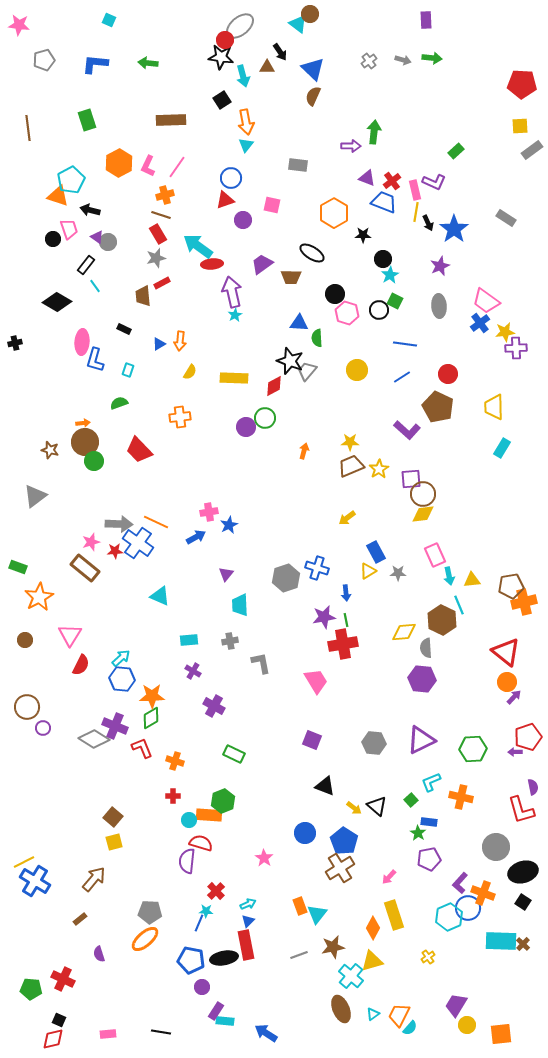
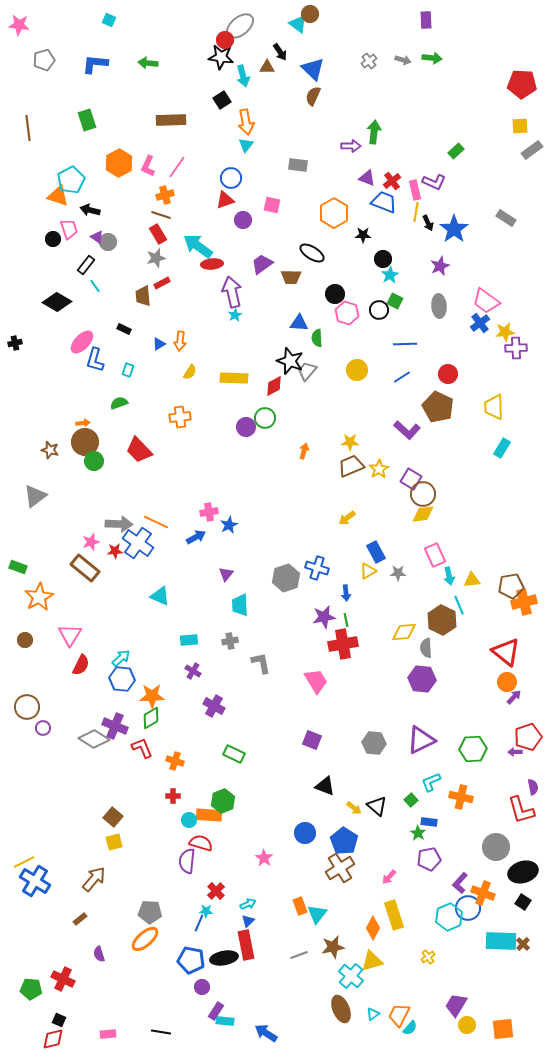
pink ellipse at (82, 342): rotated 40 degrees clockwise
blue line at (405, 344): rotated 10 degrees counterclockwise
purple square at (411, 479): rotated 35 degrees clockwise
orange square at (501, 1034): moved 2 px right, 5 px up
